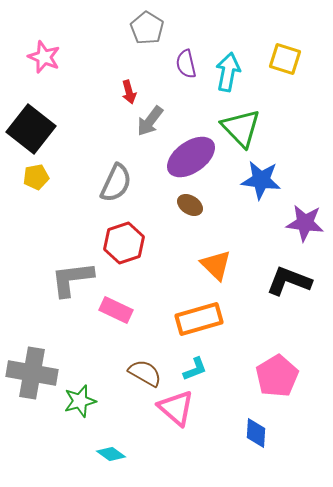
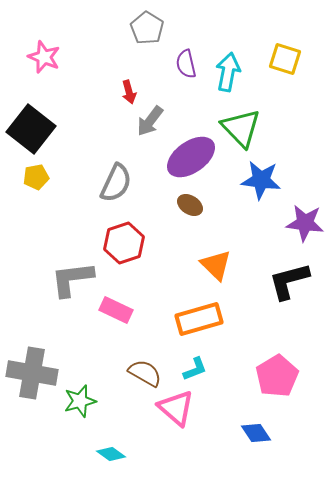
black L-shape: rotated 36 degrees counterclockwise
blue diamond: rotated 36 degrees counterclockwise
